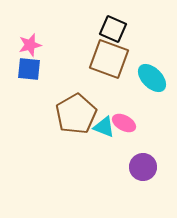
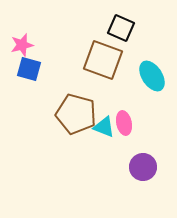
black square: moved 8 px right, 1 px up
pink star: moved 8 px left
brown square: moved 6 px left, 1 px down
blue square: rotated 10 degrees clockwise
cyan ellipse: moved 2 px up; rotated 12 degrees clockwise
brown pentagon: rotated 27 degrees counterclockwise
pink ellipse: rotated 50 degrees clockwise
